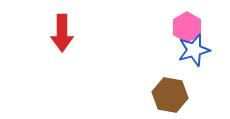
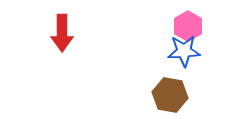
pink hexagon: moved 1 px right, 1 px up
blue star: moved 10 px left, 1 px down; rotated 12 degrees clockwise
